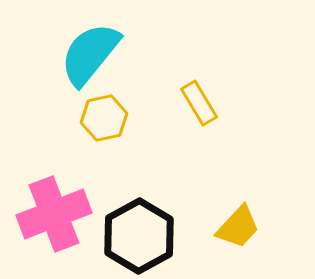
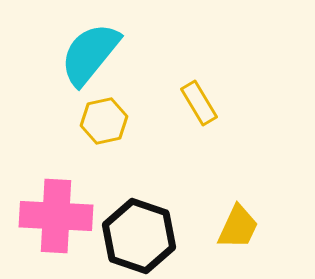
yellow hexagon: moved 3 px down
pink cross: moved 2 px right, 2 px down; rotated 24 degrees clockwise
yellow trapezoid: rotated 18 degrees counterclockwise
black hexagon: rotated 12 degrees counterclockwise
